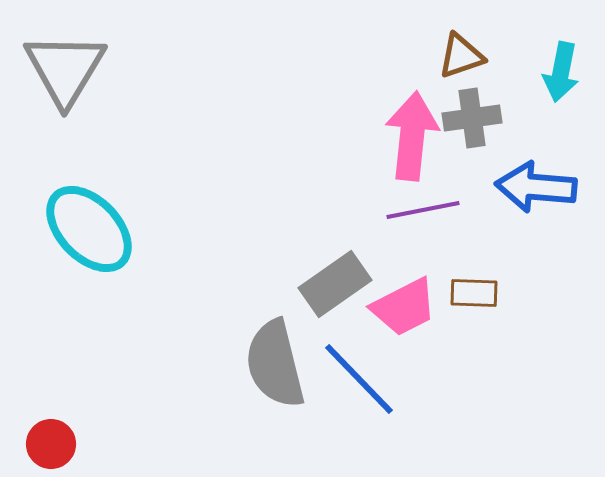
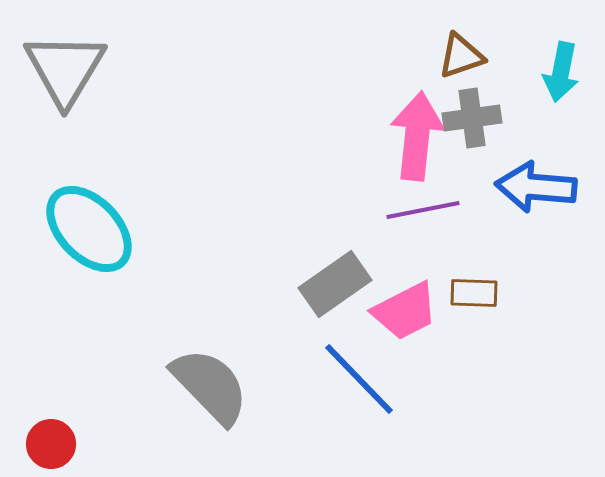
pink arrow: moved 5 px right
pink trapezoid: moved 1 px right, 4 px down
gray semicircle: moved 65 px left, 22 px down; rotated 150 degrees clockwise
